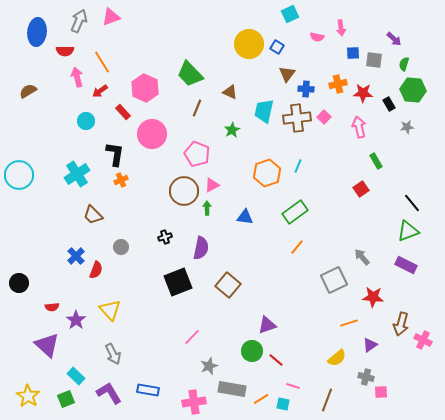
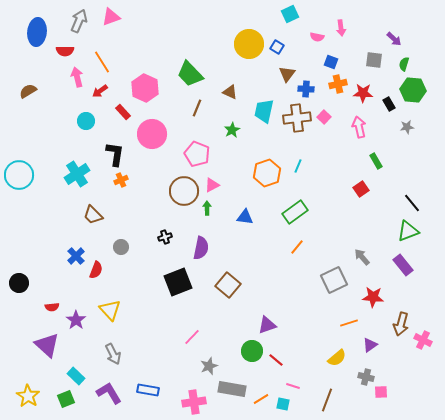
blue square at (353, 53): moved 22 px left, 9 px down; rotated 24 degrees clockwise
purple rectangle at (406, 265): moved 3 px left; rotated 25 degrees clockwise
